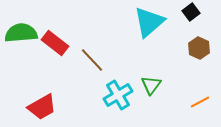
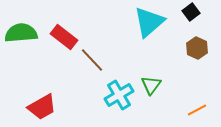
red rectangle: moved 9 px right, 6 px up
brown hexagon: moved 2 px left
cyan cross: moved 1 px right
orange line: moved 3 px left, 8 px down
